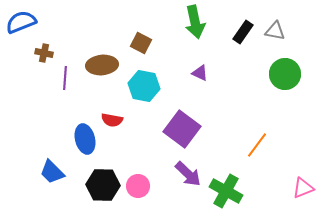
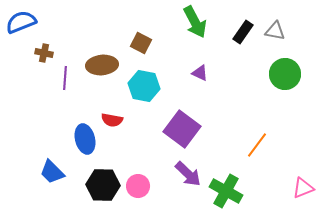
green arrow: rotated 16 degrees counterclockwise
